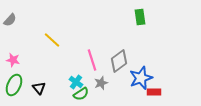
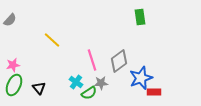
pink star: moved 5 px down; rotated 24 degrees counterclockwise
gray star: rotated 16 degrees clockwise
green semicircle: moved 8 px right, 1 px up
